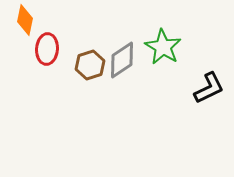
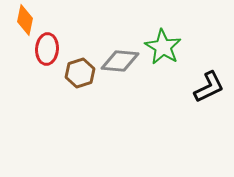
gray diamond: moved 2 px left, 1 px down; rotated 39 degrees clockwise
brown hexagon: moved 10 px left, 8 px down
black L-shape: moved 1 px up
